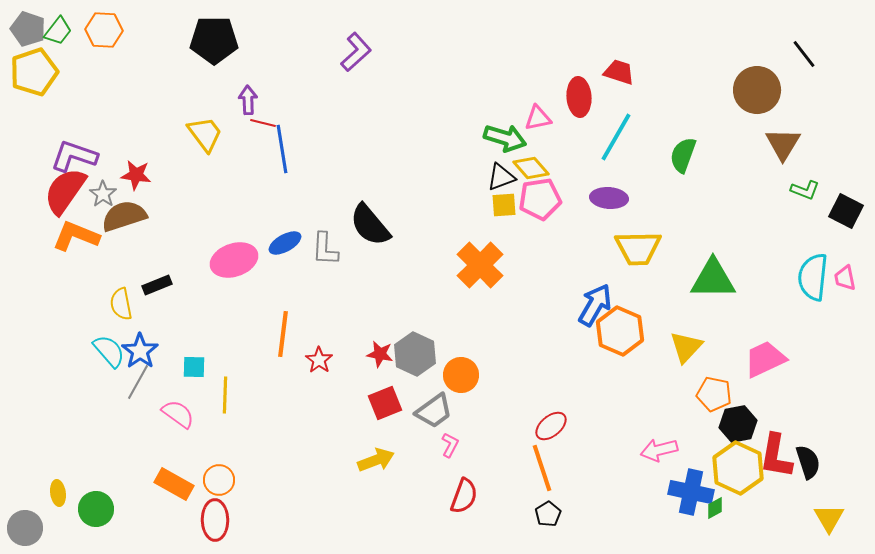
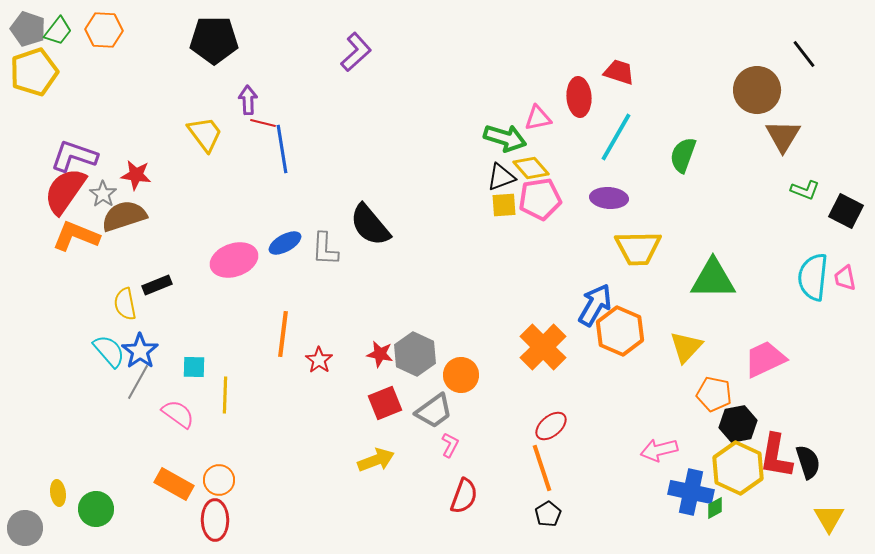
brown triangle at (783, 144): moved 8 px up
orange cross at (480, 265): moved 63 px right, 82 px down
yellow semicircle at (121, 304): moved 4 px right
